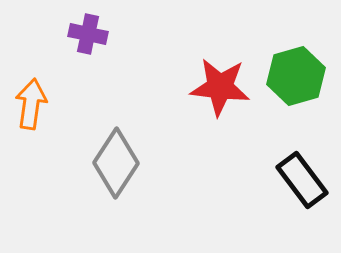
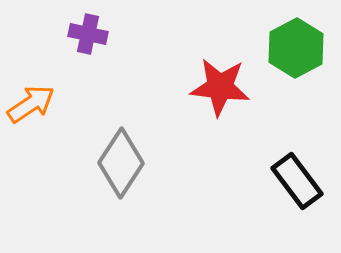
green hexagon: moved 28 px up; rotated 12 degrees counterclockwise
orange arrow: rotated 48 degrees clockwise
gray diamond: moved 5 px right
black rectangle: moved 5 px left, 1 px down
